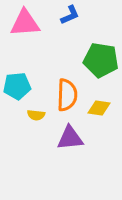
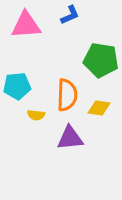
pink triangle: moved 1 px right, 2 px down
